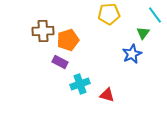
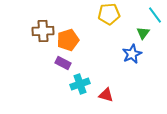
purple rectangle: moved 3 px right, 1 px down
red triangle: moved 1 px left
